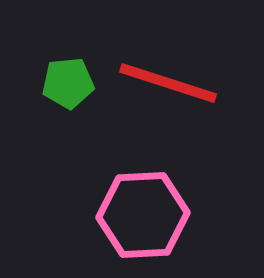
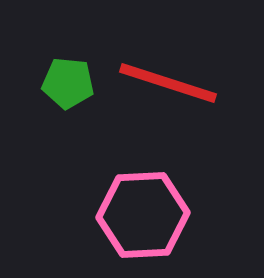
green pentagon: rotated 12 degrees clockwise
